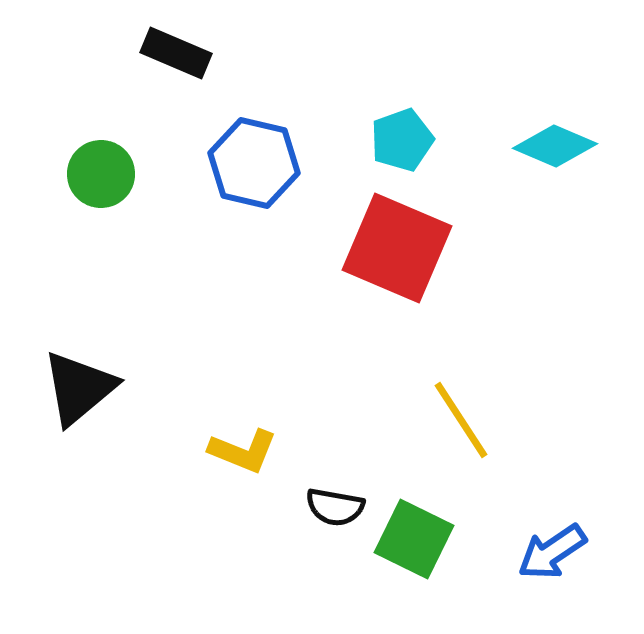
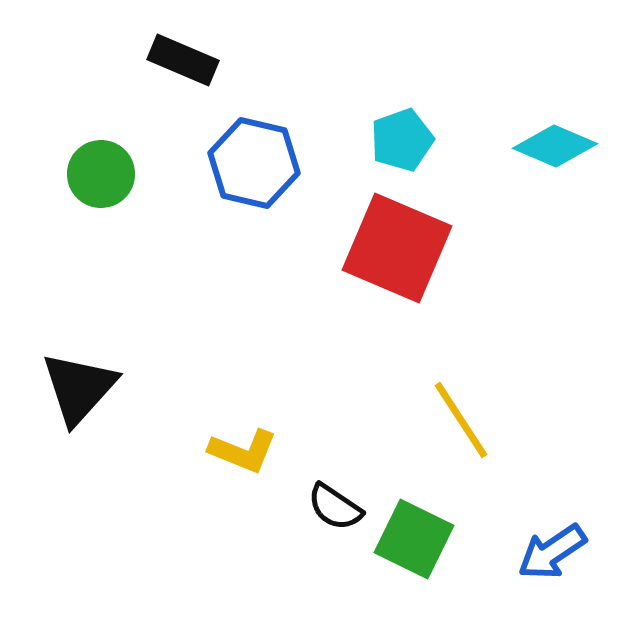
black rectangle: moved 7 px right, 7 px down
black triangle: rotated 8 degrees counterclockwise
black semicircle: rotated 24 degrees clockwise
